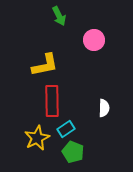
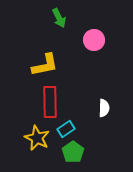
green arrow: moved 2 px down
red rectangle: moved 2 px left, 1 px down
yellow star: rotated 20 degrees counterclockwise
green pentagon: rotated 15 degrees clockwise
